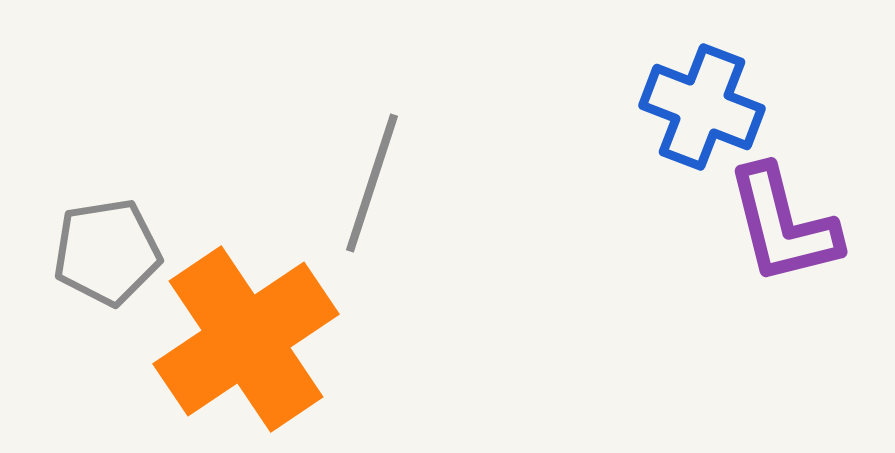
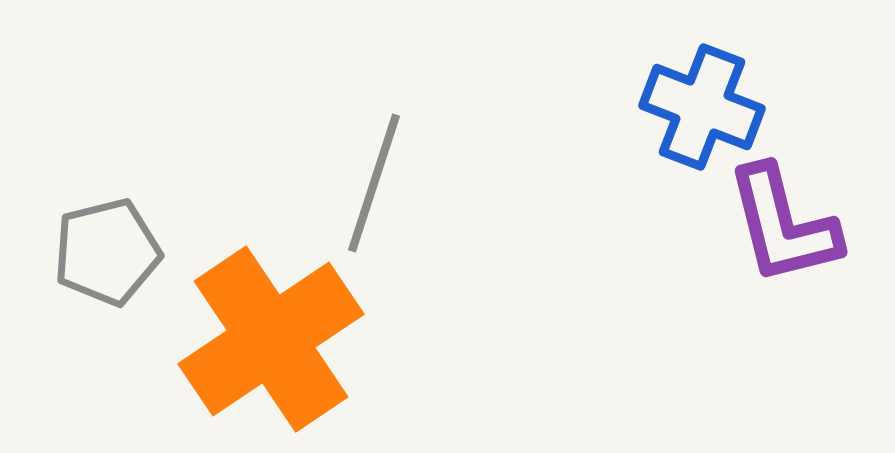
gray line: moved 2 px right
gray pentagon: rotated 5 degrees counterclockwise
orange cross: moved 25 px right
